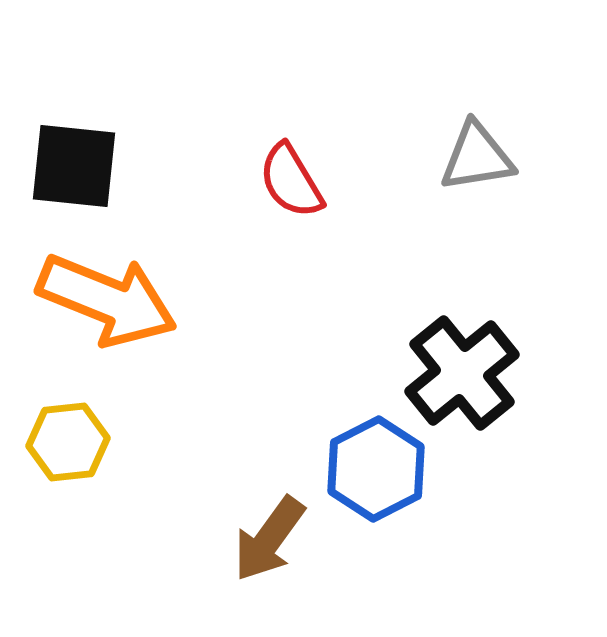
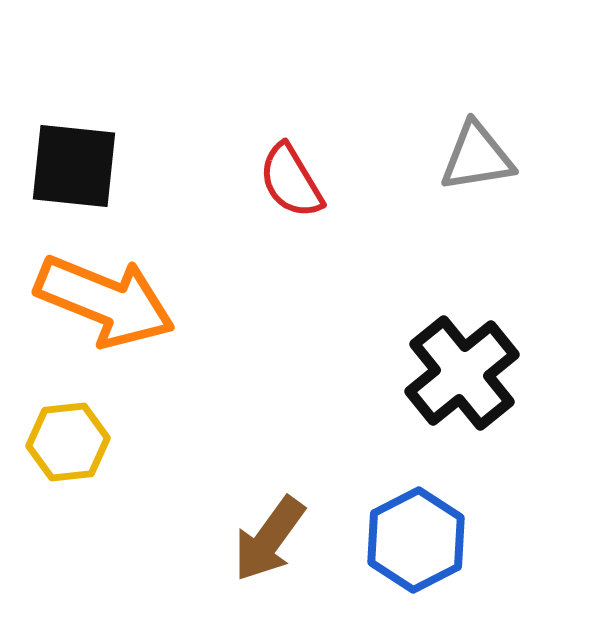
orange arrow: moved 2 px left, 1 px down
blue hexagon: moved 40 px right, 71 px down
